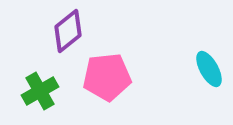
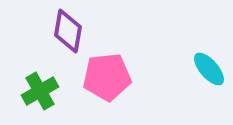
purple diamond: rotated 42 degrees counterclockwise
cyan ellipse: rotated 12 degrees counterclockwise
